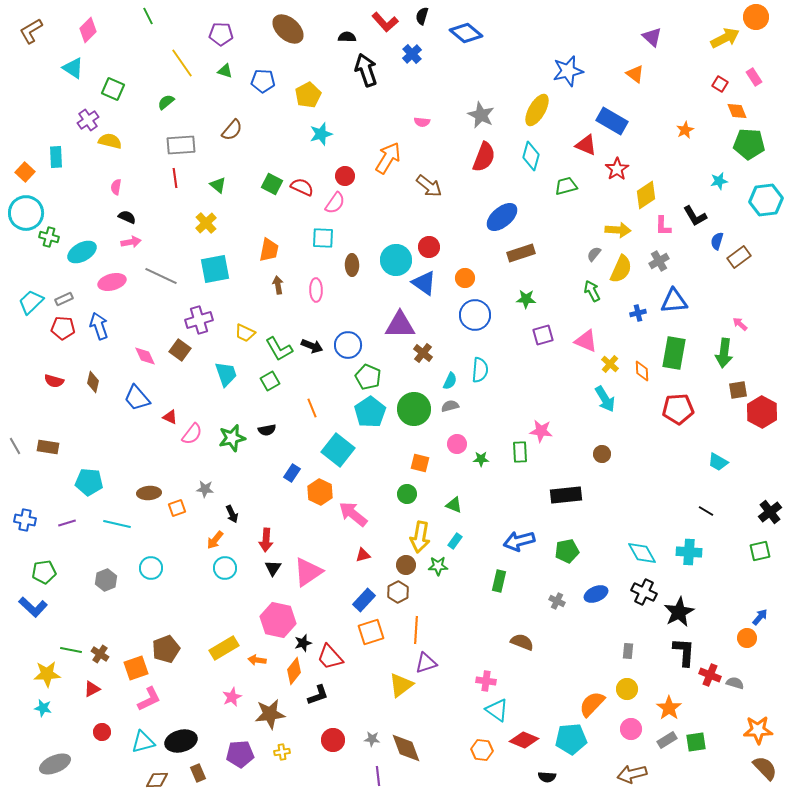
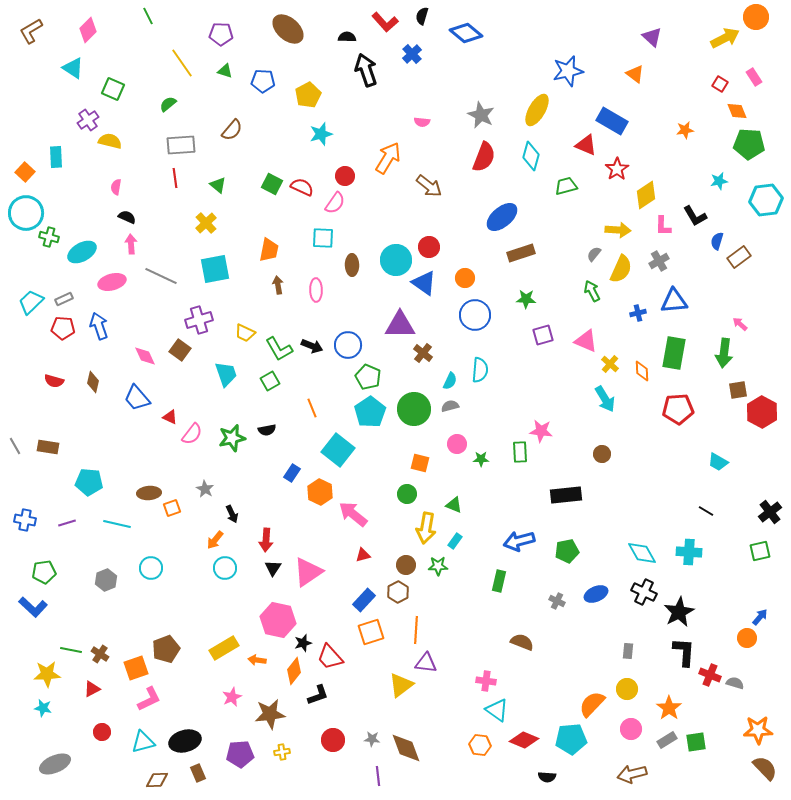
green semicircle at (166, 102): moved 2 px right, 2 px down
orange star at (685, 130): rotated 18 degrees clockwise
pink arrow at (131, 242): moved 2 px down; rotated 84 degrees counterclockwise
gray star at (205, 489): rotated 24 degrees clockwise
orange square at (177, 508): moved 5 px left
yellow arrow at (420, 537): moved 6 px right, 9 px up
purple triangle at (426, 663): rotated 25 degrees clockwise
black ellipse at (181, 741): moved 4 px right
orange hexagon at (482, 750): moved 2 px left, 5 px up
